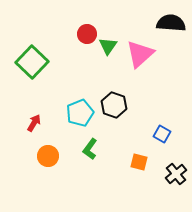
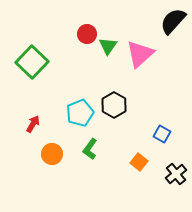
black semicircle: moved 2 px right, 2 px up; rotated 52 degrees counterclockwise
black hexagon: rotated 10 degrees clockwise
red arrow: moved 1 px left, 1 px down
orange circle: moved 4 px right, 2 px up
orange square: rotated 24 degrees clockwise
